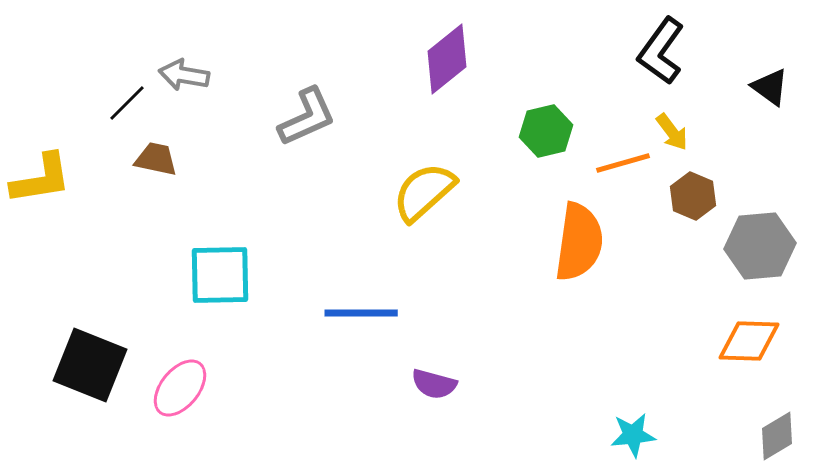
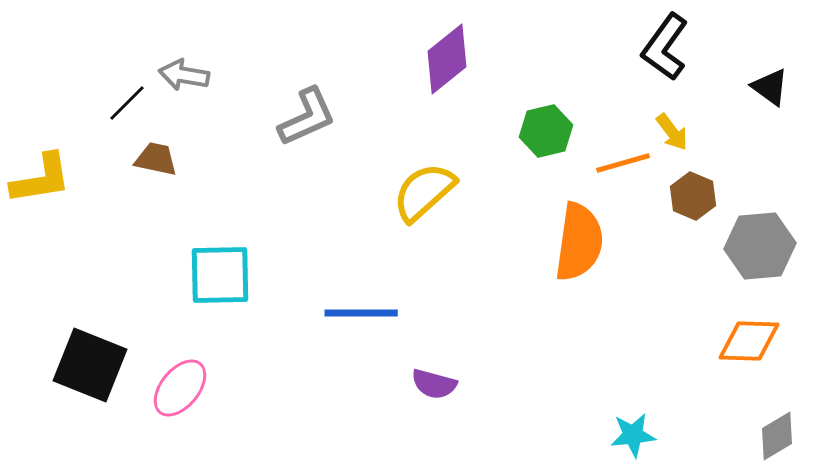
black L-shape: moved 4 px right, 4 px up
